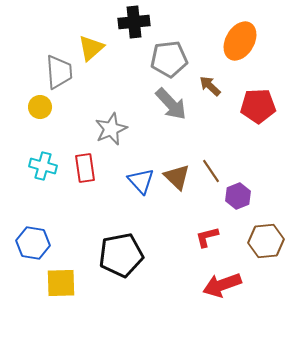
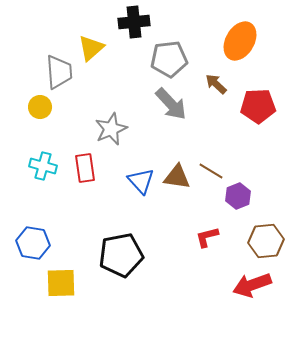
brown arrow: moved 6 px right, 2 px up
brown line: rotated 25 degrees counterclockwise
brown triangle: rotated 36 degrees counterclockwise
red arrow: moved 30 px right
